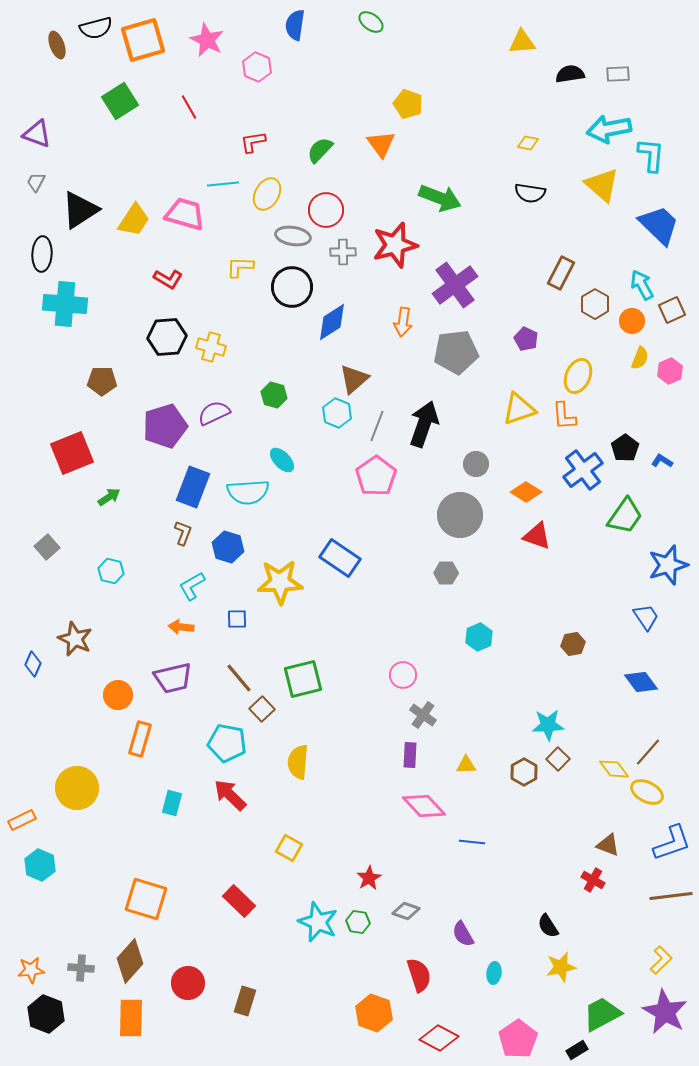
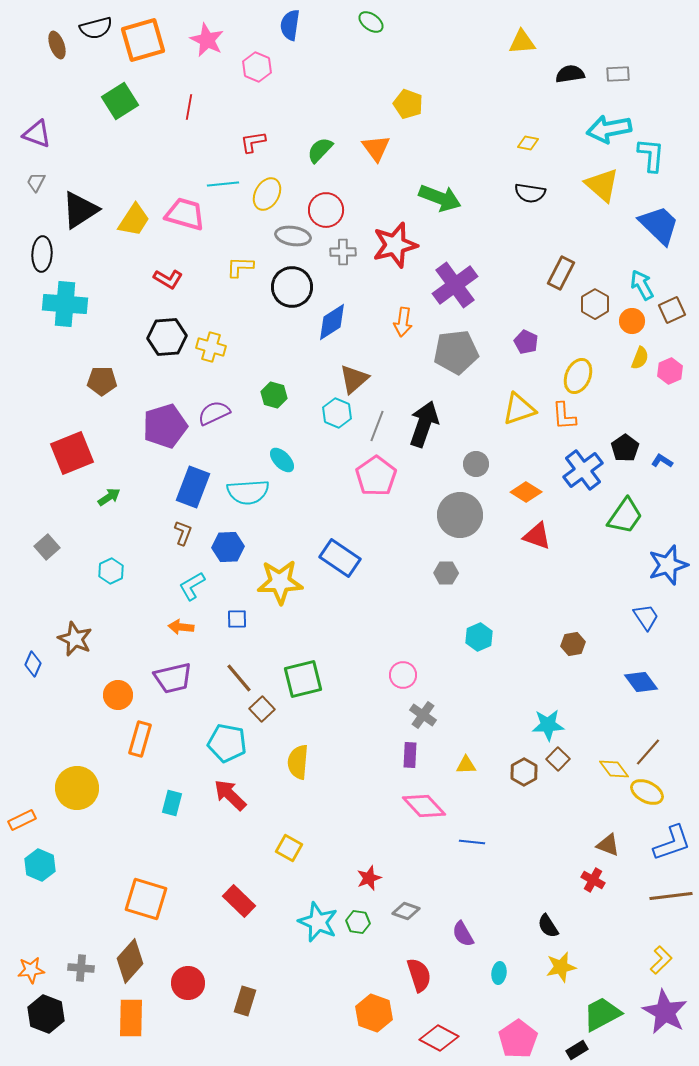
blue semicircle at (295, 25): moved 5 px left
red line at (189, 107): rotated 40 degrees clockwise
orange triangle at (381, 144): moved 5 px left, 4 px down
purple pentagon at (526, 339): moved 3 px down
blue hexagon at (228, 547): rotated 20 degrees counterclockwise
cyan hexagon at (111, 571): rotated 20 degrees clockwise
red star at (369, 878): rotated 10 degrees clockwise
cyan ellipse at (494, 973): moved 5 px right
